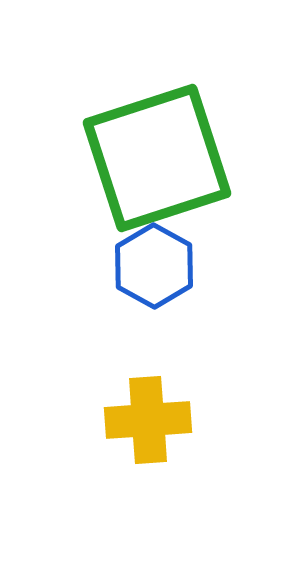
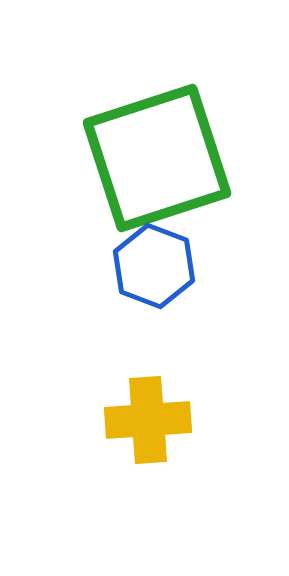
blue hexagon: rotated 8 degrees counterclockwise
